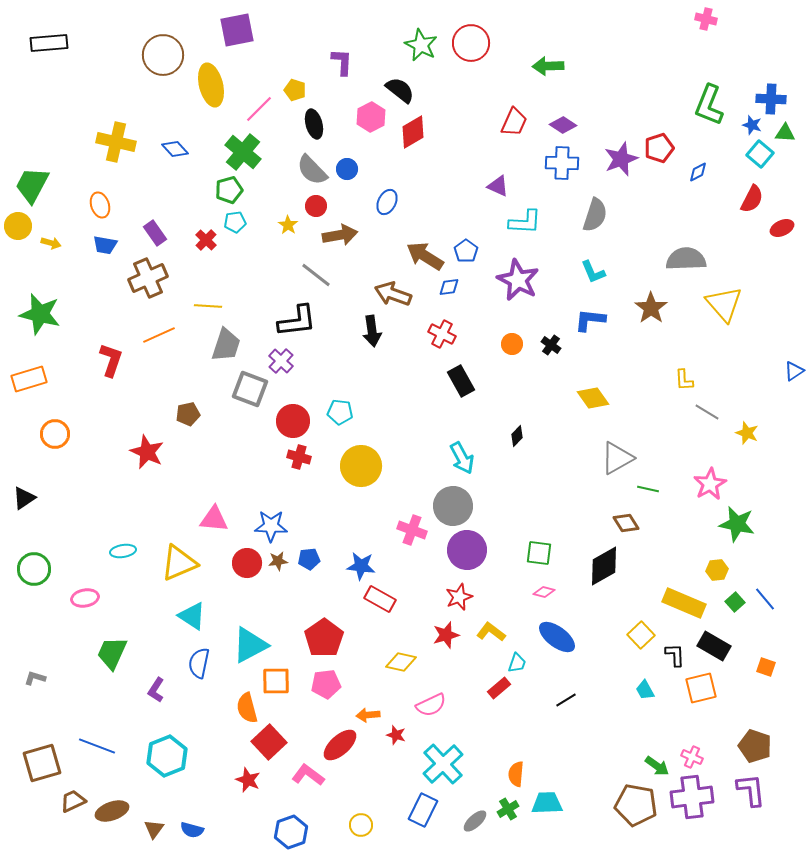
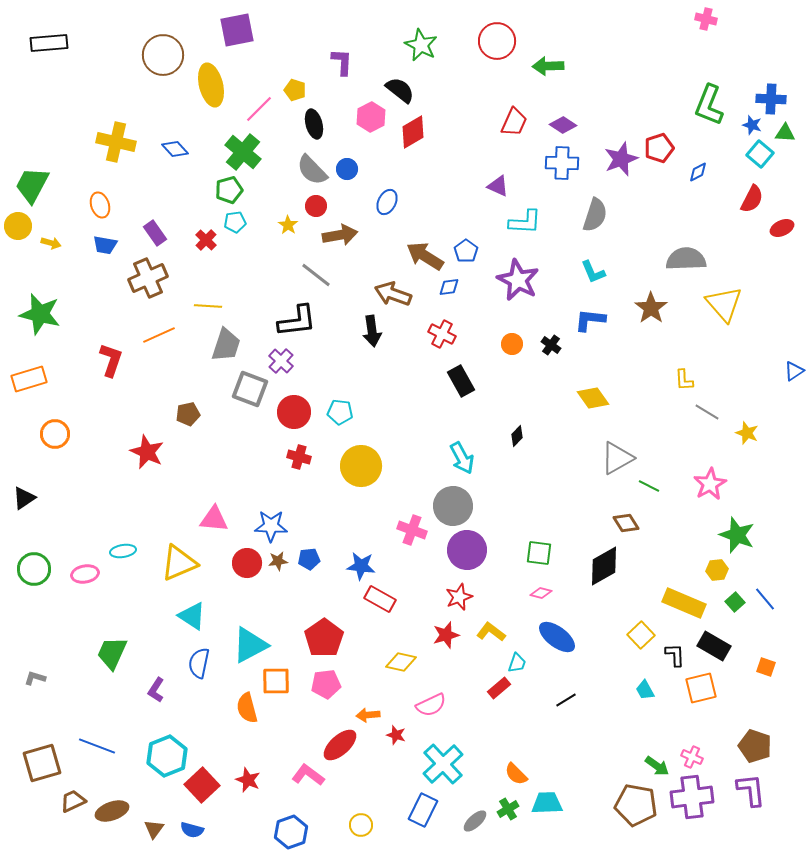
red circle at (471, 43): moved 26 px right, 2 px up
red circle at (293, 421): moved 1 px right, 9 px up
green line at (648, 489): moved 1 px right, 3 px up; rotated 15 degrees clockwise
green star at (737, 524): moved 11 px down; rotated 9 degrees clockwise
pink diamond at (544, 592): moved 3 px left, 1 px down
pink ellipse at (85, 598): moved 24 px up
red square at (269, 742): moved 67 px left, 43 px down
orange semicircle at (516, 774): rotated 50 degrees counterclockwise
